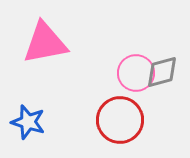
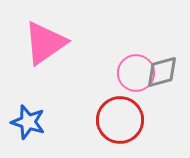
pink triangle: rotated 24 degrees counterclockwise
